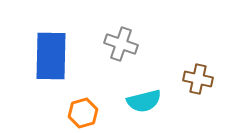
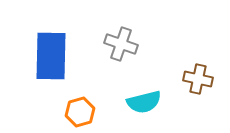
cyan semicircle: moved 1 px down
orange hexagon: moved 3 px left, 1 px up
